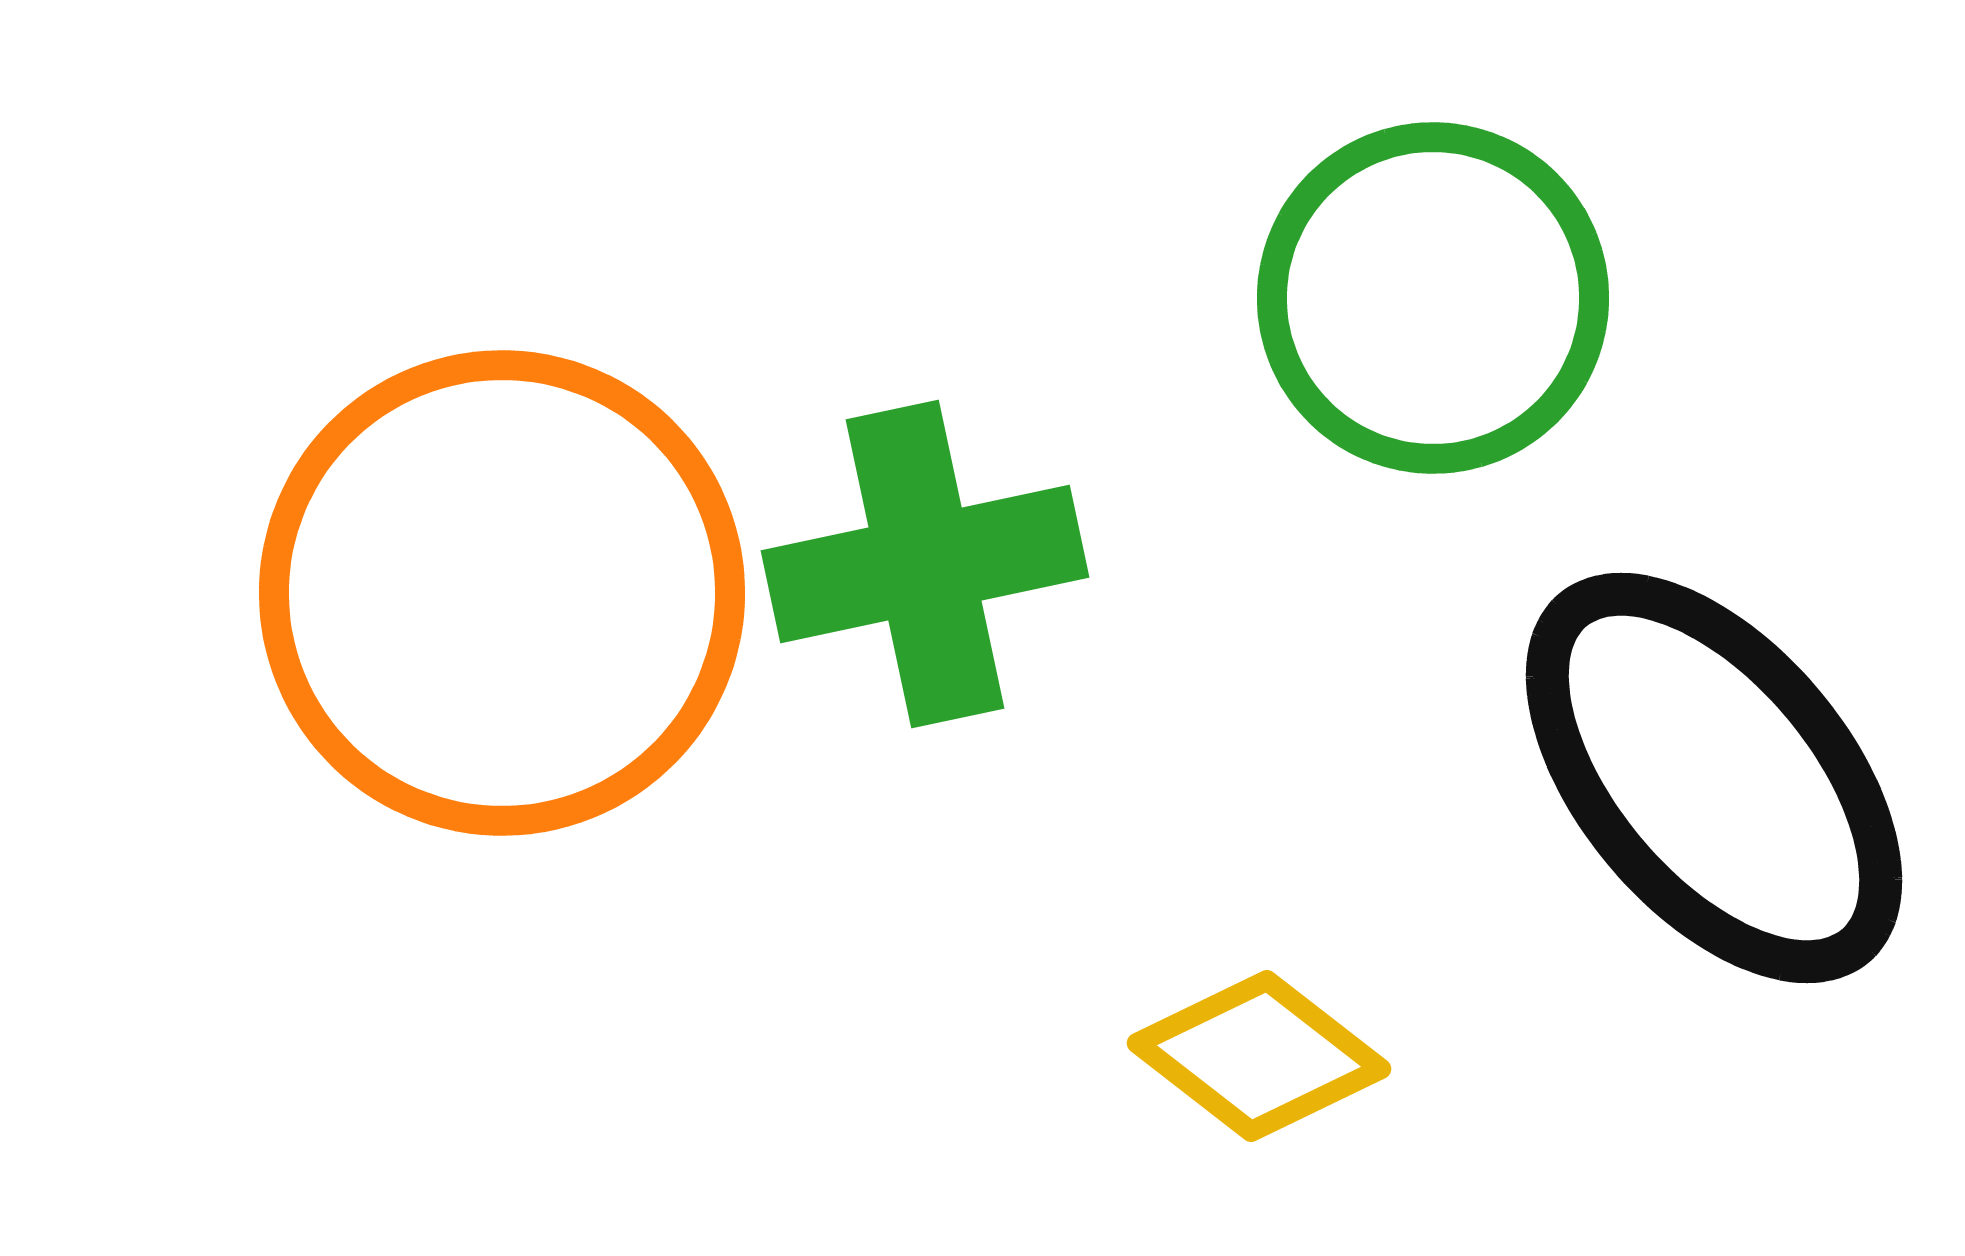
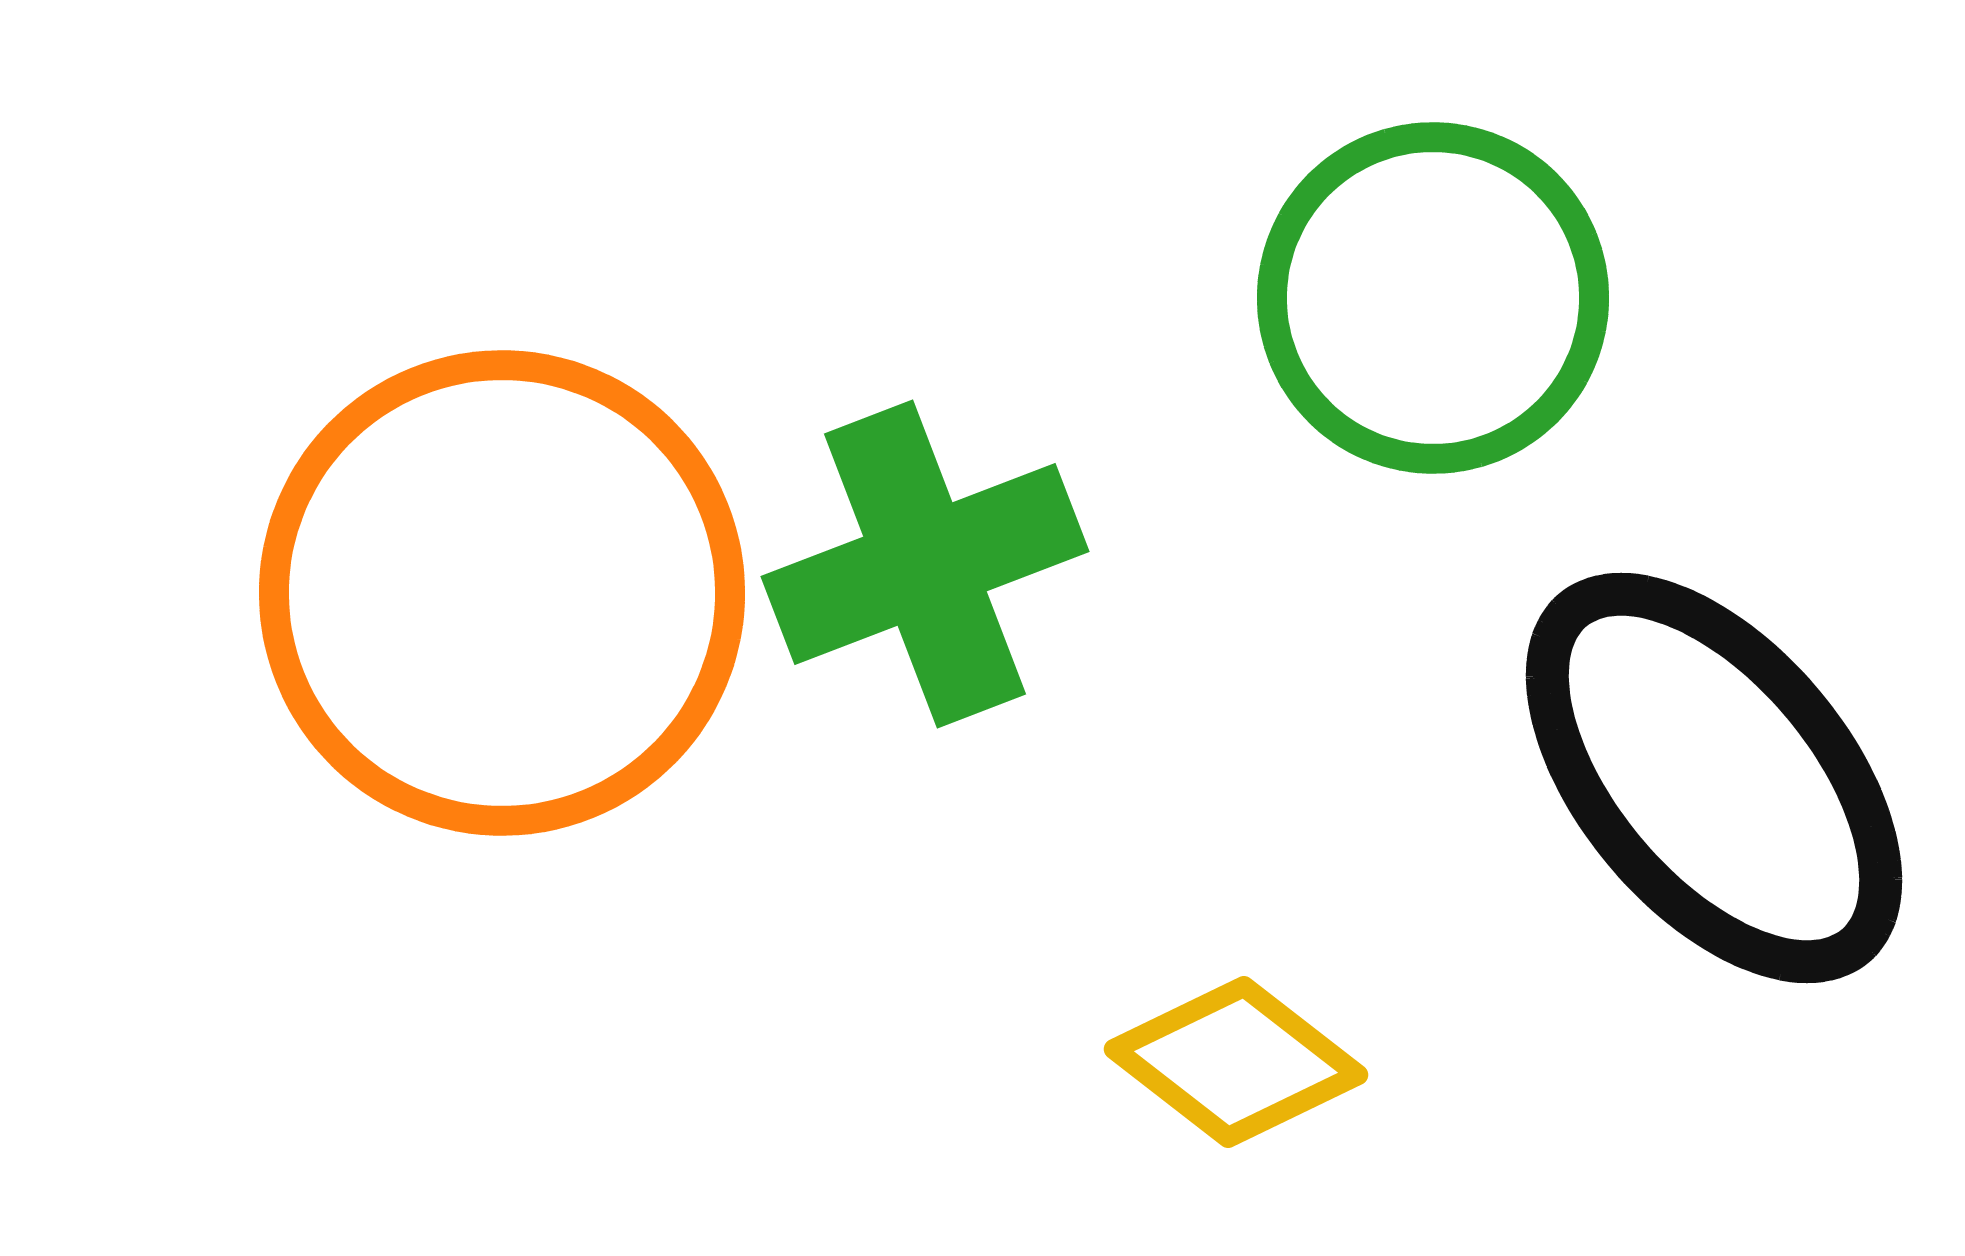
green cross: rotated 9 degrees counterclockwise
yellow diamond: moved 23 px left, 6 px down
